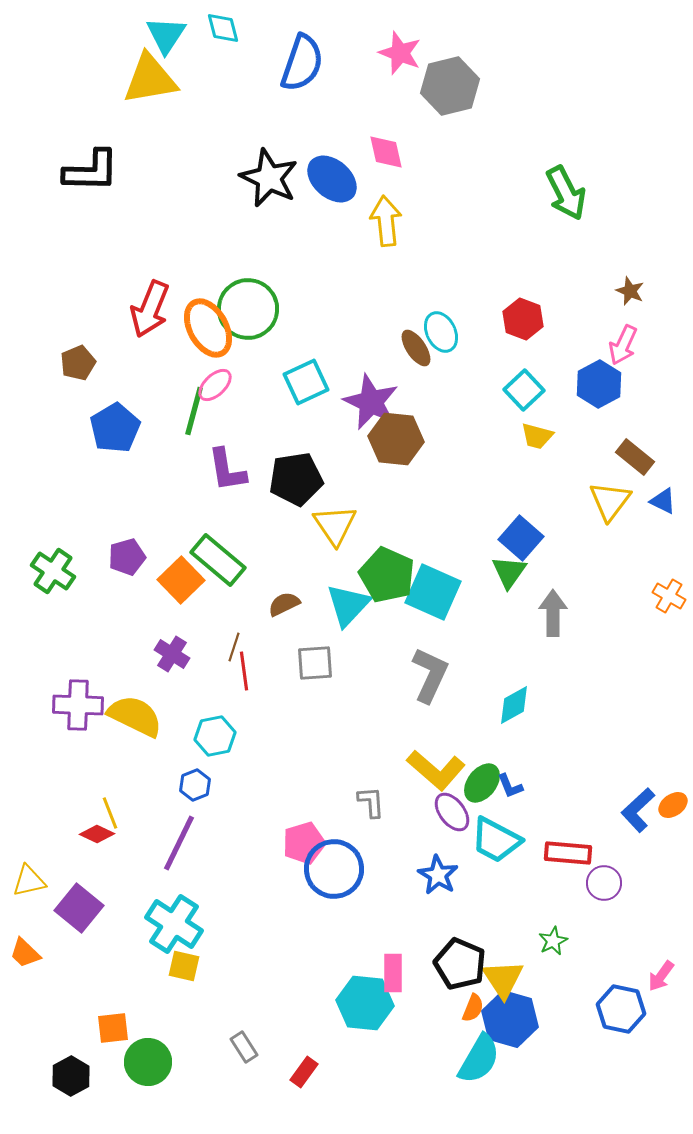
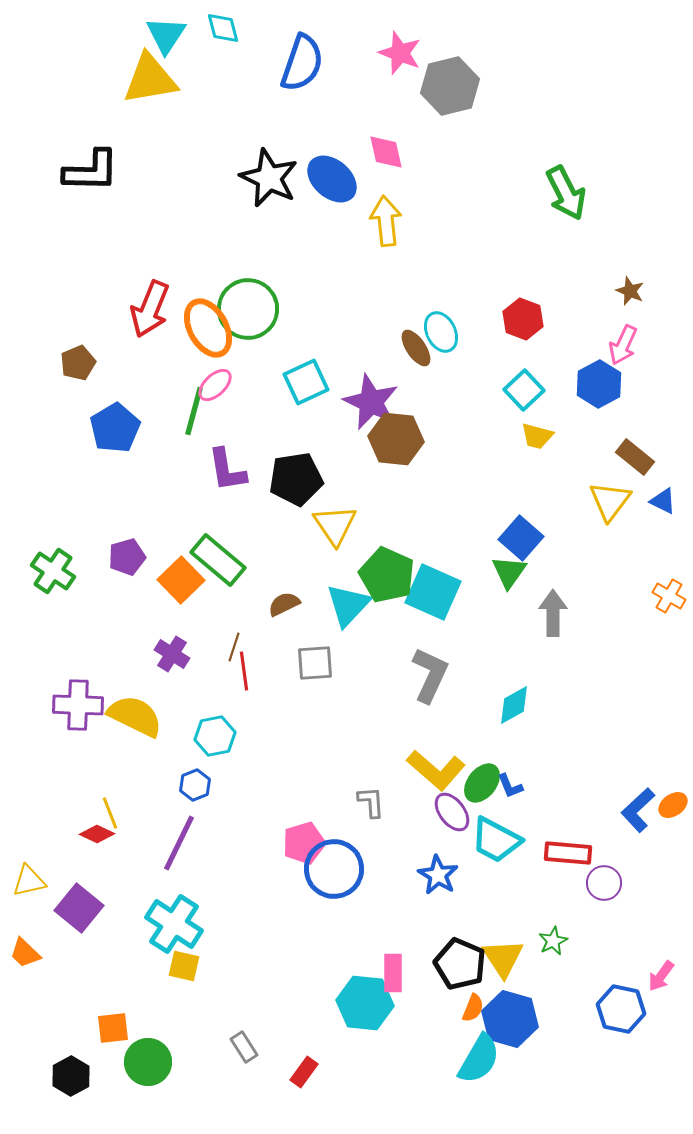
yellow triangle at (503, 979): moved 21 px up
